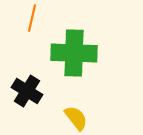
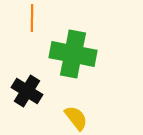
orange line: rotated 12 degrees counterclockwise
green cross: moved 1 px left, 1 px down; rotated 9 degrees clockwise
